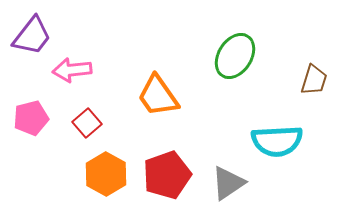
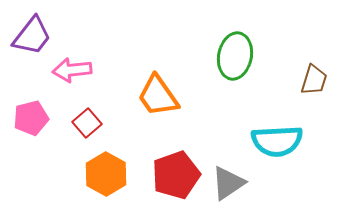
green ellipse: rotated 21 degrees counterclockwise
red pentagon: moved 9 px right
